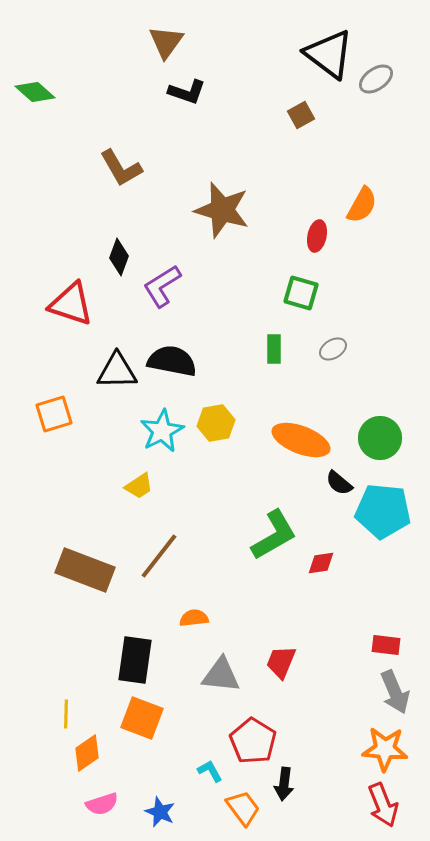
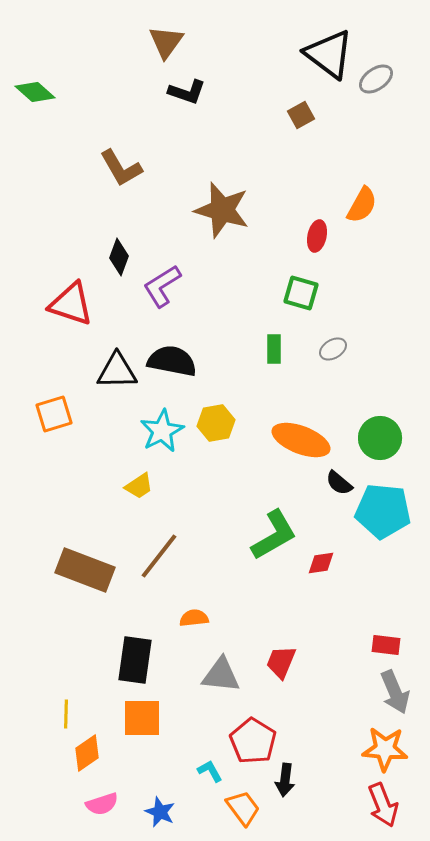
orange square at (142, 718): rotated 21 degrees counterclockwise
black arrow at (284, 784): moved 1 px right, 4 px up
